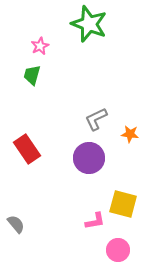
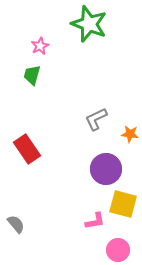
purple circle: moved 17 px right, 11 px down
